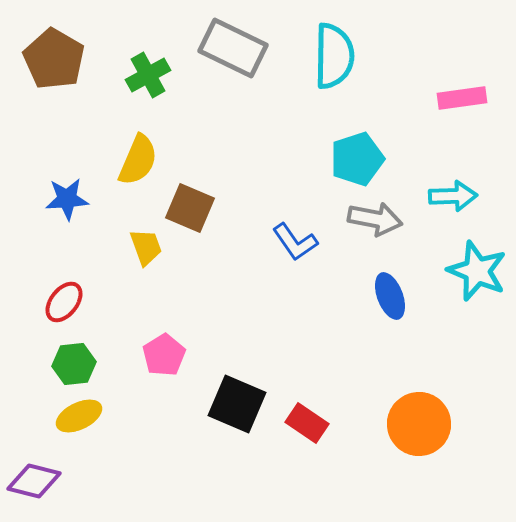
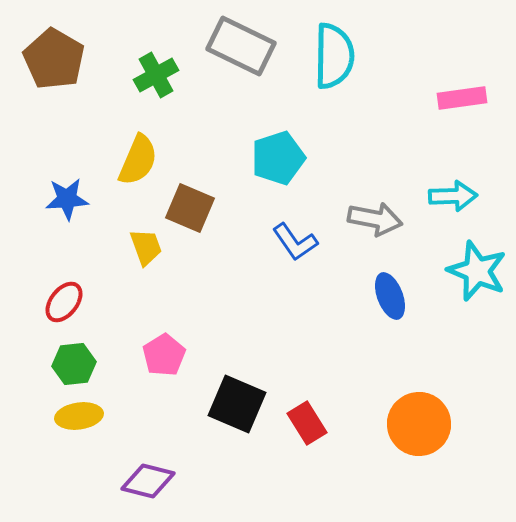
gray rectangle: moved 8 px right, 2 px up
green cross: moved 8 px right
cyan pentagon: moved 79 px left, 1 px up
yellow ellipse: rotated 18 degrees clockwise
red rectangle: rotated 24 degrees clockwise
purple diamond: moved 114 px right
